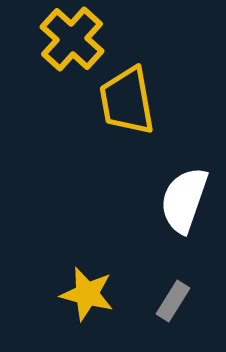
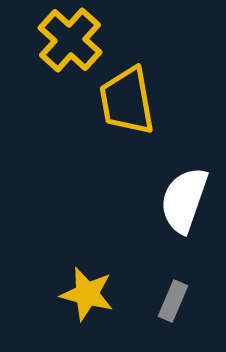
yellow cross: moved 2 px left, 1 px down
gray rectangle: rotated 9 degrees counterclockwise
